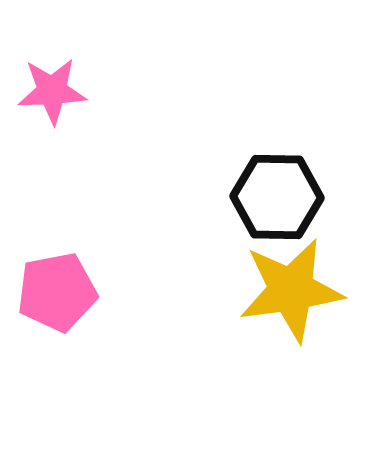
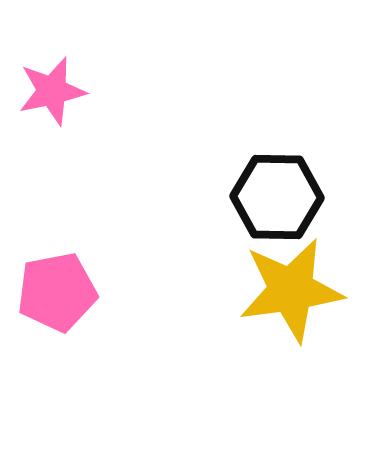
pink star: rotated 10 degrees counterclockwise
